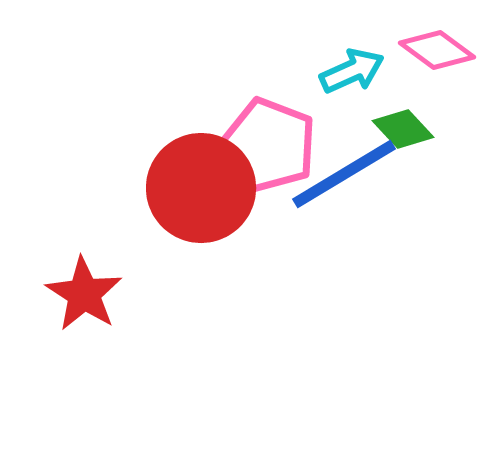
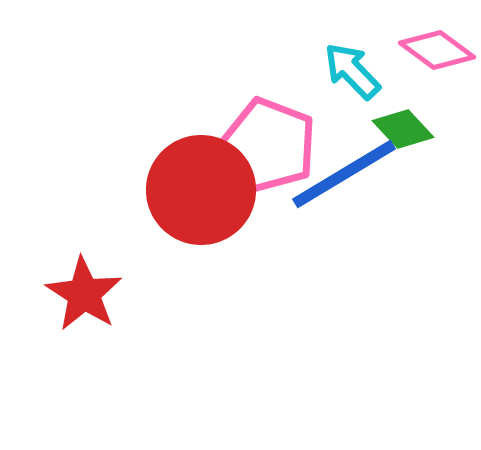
cyan arrow: rotated 110 degrees counterclockwise
red circle: moved 2 px down
